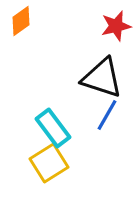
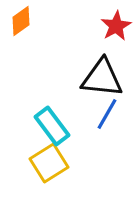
red star: rotated 16 degrees counterclockwise
black triangle: rotated 12 degrees counterclockwise
blue line: moved 1 px up
cyan rectangle: moved 1 px left, 2 px up
